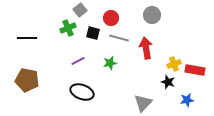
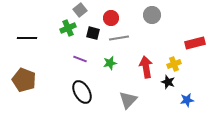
gray line: rotated 24 degrees counterclockwise
red arrow: moved 19 px down
purple line: moved 2 px right, 2 px up; rotated 48 degrees clockwise
red rectangle: moved 27 px up; rotated 24 degrees counterclockwise
brown pentagon: moved 3 px left; rotated 10 degrees clockwise
black ellipse: rotated 40 degrees clockwise
gray triangle: moved 15 px left, 3 px up
